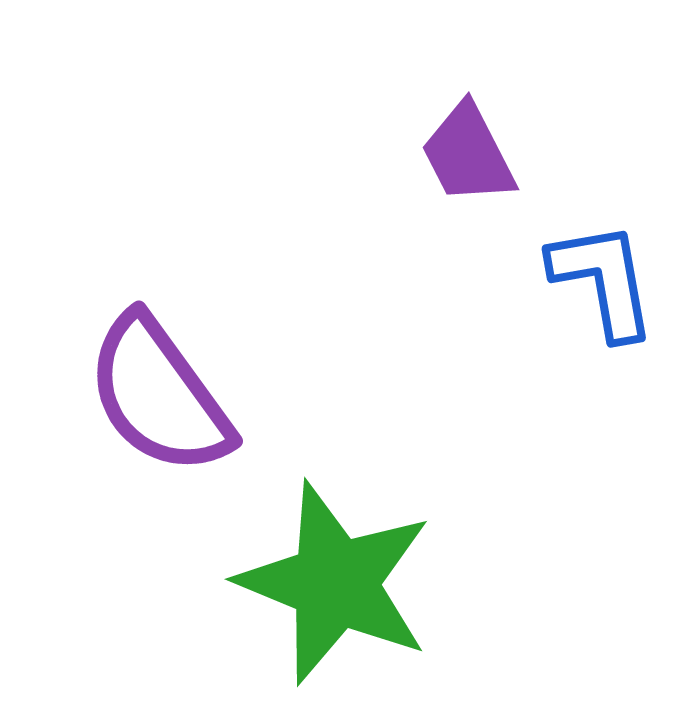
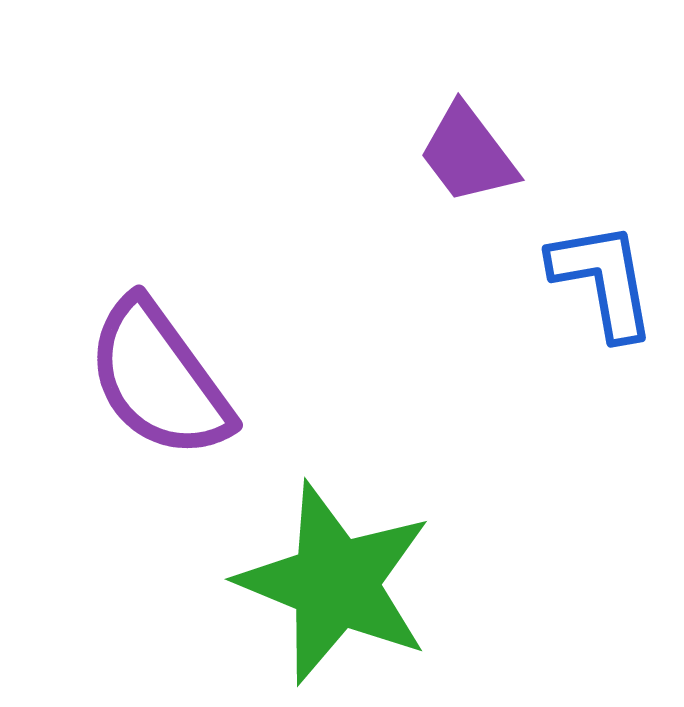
purple trapezoid: rotated 10 degrees counterclockwise
purple semicircle: moved 16 px up
